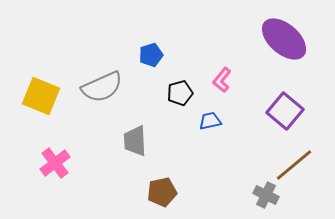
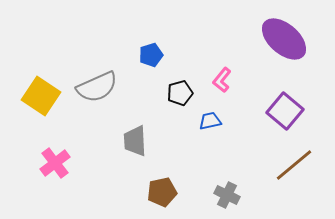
gray semicircle: moved 5 px left
yellow square: rotated 12 degrees clockwise
gray cross: moved 39 px left
